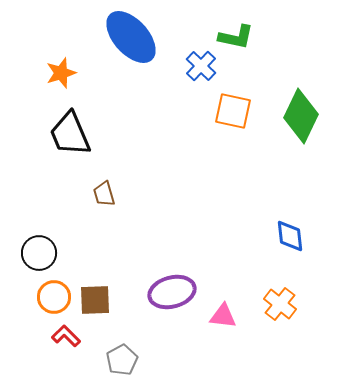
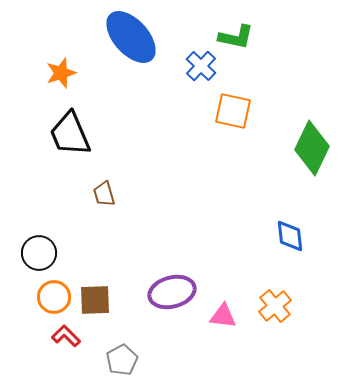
green diamond: moved 11 px right, 32 px down
orange cross: moved 5 px left, 2 px down; rotated 12 degrees clockwise
